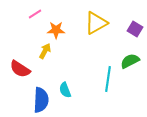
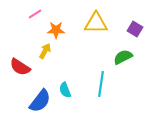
yellow triangle: rotated 30 degrees clockwise
green semicircle: moved 7 px left, 4 px up
red semicircle: moved 2 px up
cyan line: moved 7 px left, 5 px down
blue semicircle: moved 1 px left, 1 px down; rotated 35 degrees clockwise
